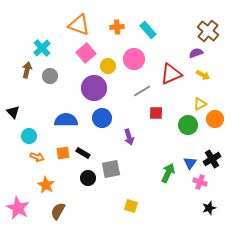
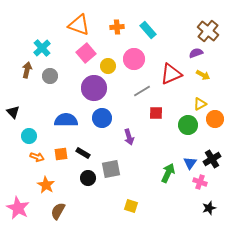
orange square: moved 2 px left, 1 px down
